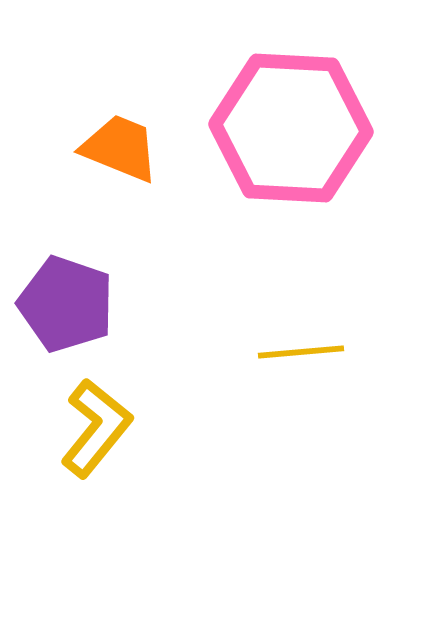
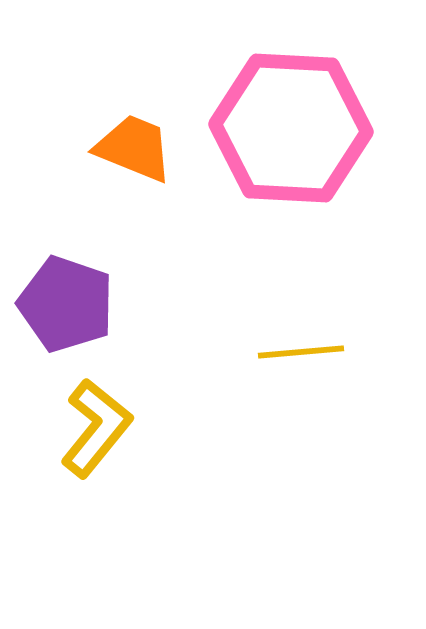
orange trapezoid: moved 14 px right
